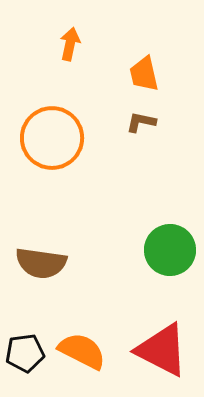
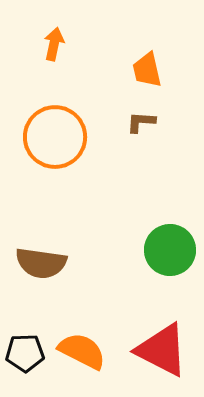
orange arrow: moved 16 px left
orange trapezoid: moved 3 px right, 4 px up
brown L-shape: rotated 8 degrees counterclockwise
orange circle: moved 3 px right, 1 px up
black pentagon: rotated 6 degrees clockwise
